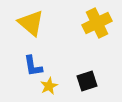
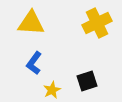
yellow triangle: rotated 36 degrees counterclockwise
blue L-shape: moved 1 px right, 3 px up; rotated 45 degrees clockwise
yellow star: moved 3 px right, 4 px down
